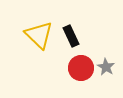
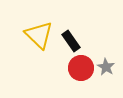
black rectangle: moved 5 px down; rotated 10 degrees counterclockwise
